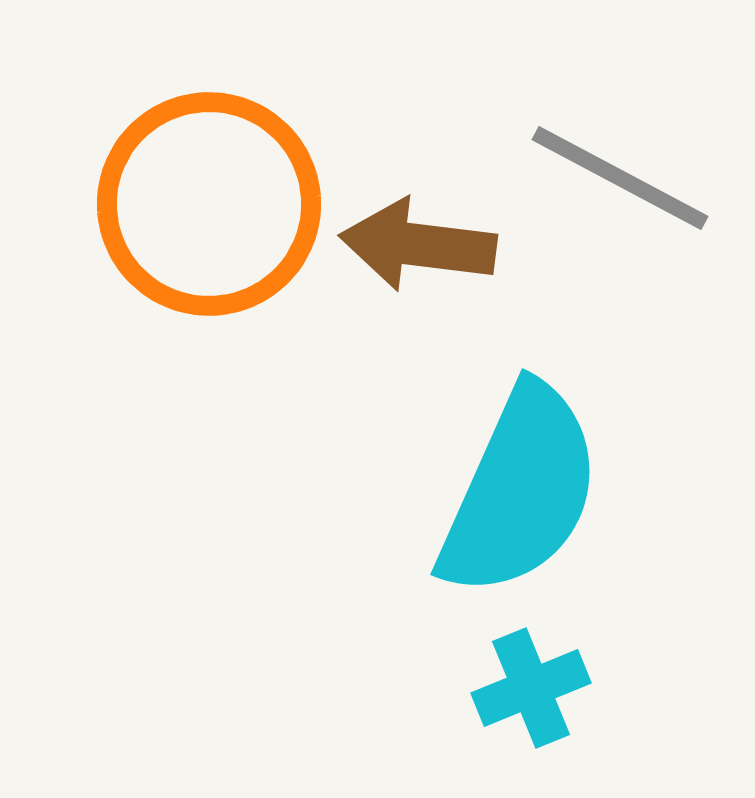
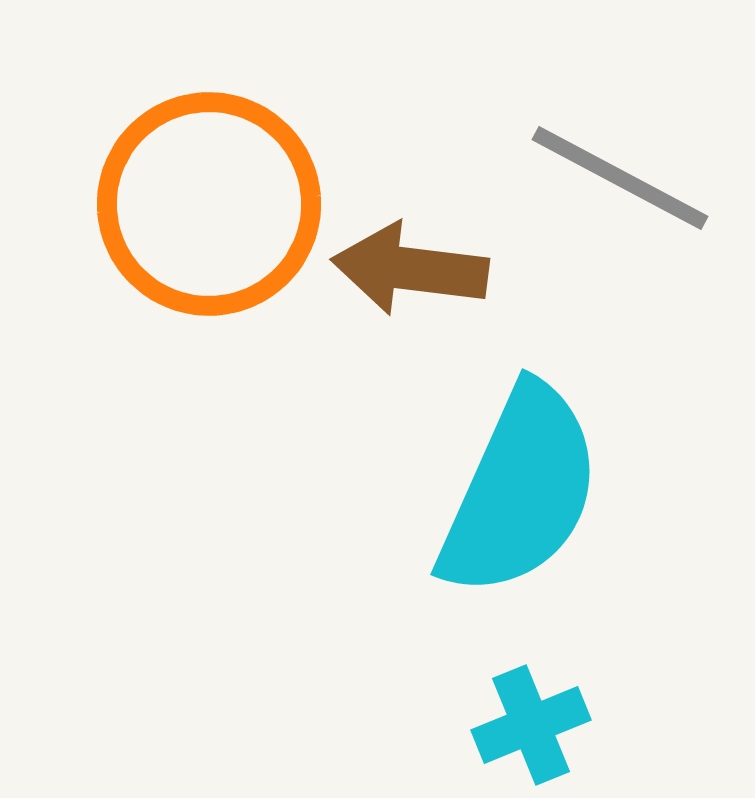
brown arrow: moved 8 px left, 24 px down
cyan cross: moved 37 px down
